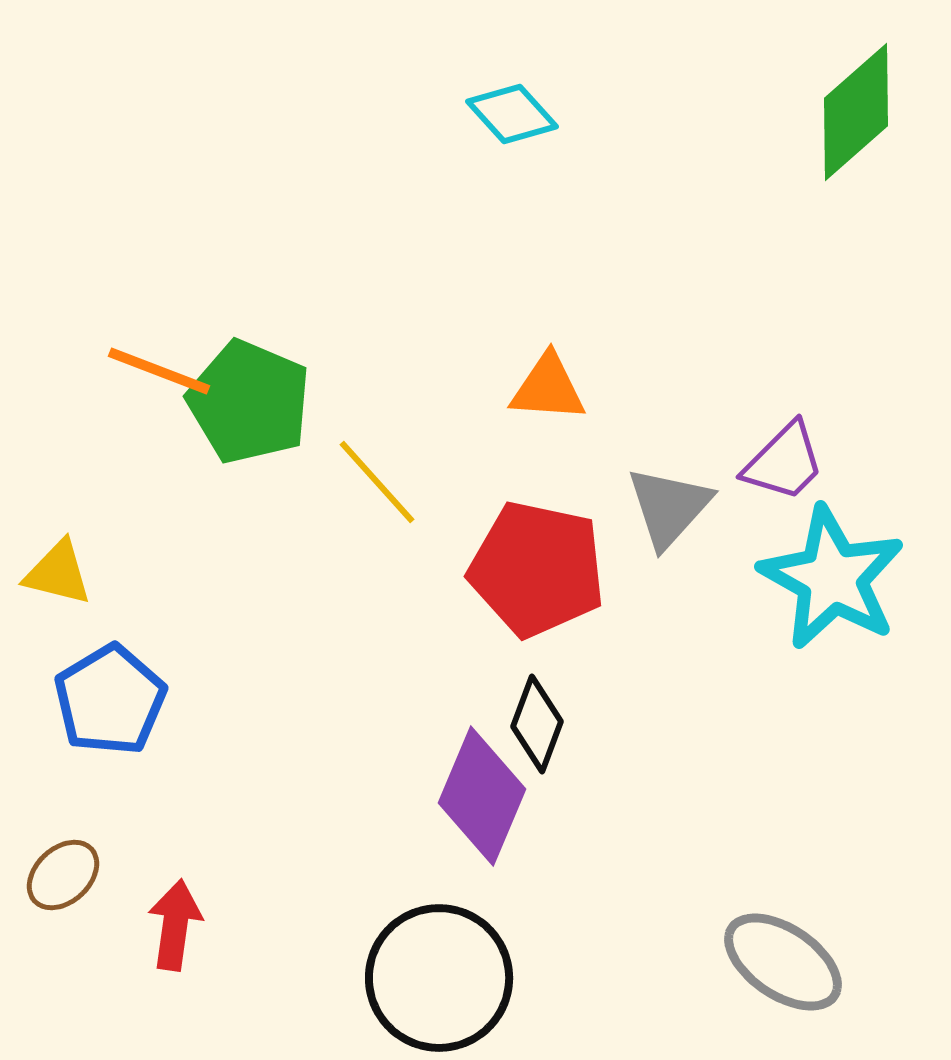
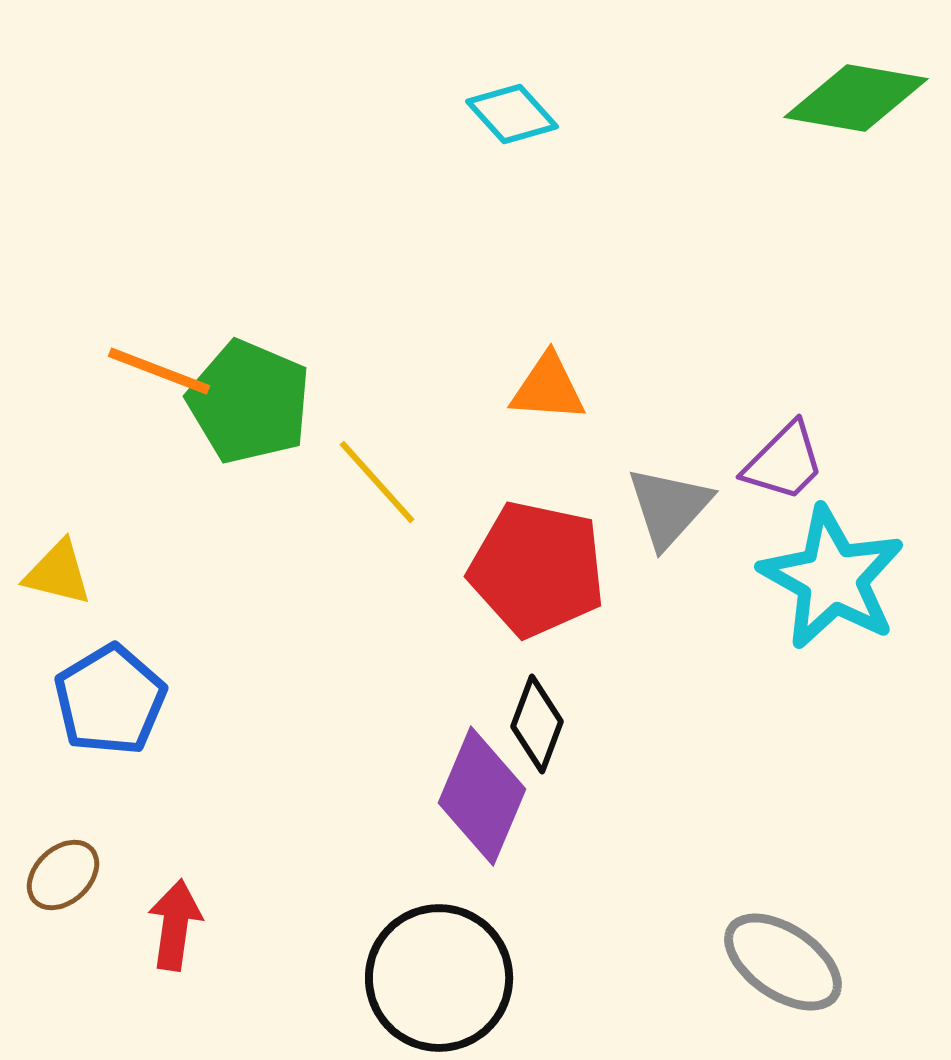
green diamond: moved 14 px up; rotated 51 degrees clockwise
